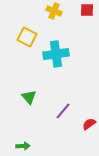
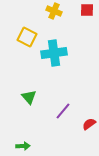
cyan cross: moved 2 px left, 1 px up
